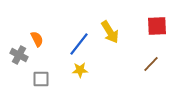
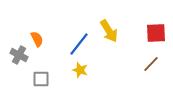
red square: moved 1 px left, 7 px down
yellow arrow: moved 1 px left, 1 px up
yellow star: rotated 21 degrees clockwise
